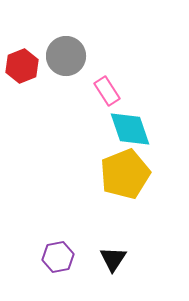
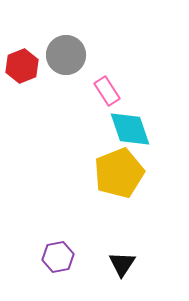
gray circle: moved 1 px up
yellow pentagon: moved 6 px left, 1 px up
black triangle: moved 9 px right, 5 px down
